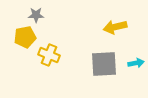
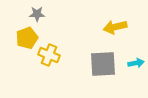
gray star: moved 1 px right, 1 px up
yellow pentagon: moved 2 px right, 1 px down; rotated 10 degrees counterclockwise
gray square: moved 1 px left
